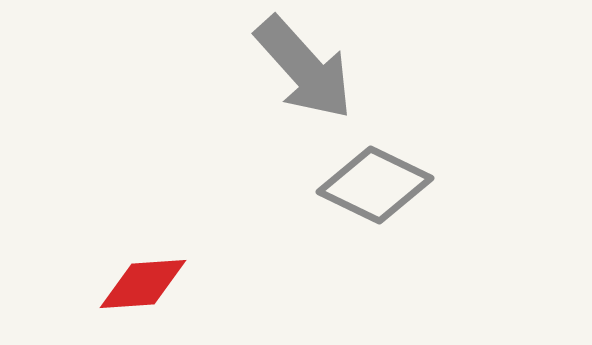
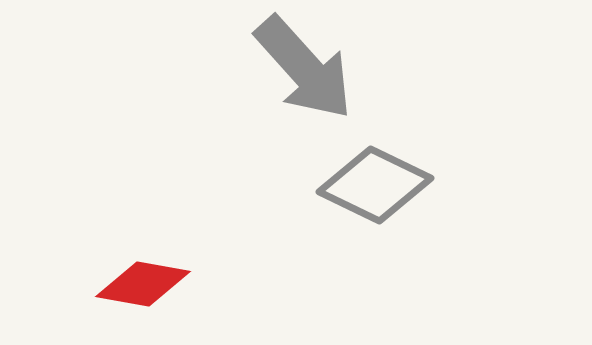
red diamond: rotated 14 degrees clockwise
